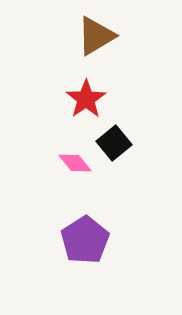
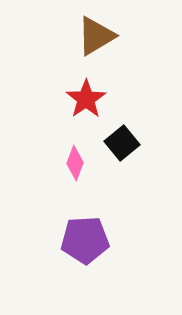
black square: moved 8 px right
pink diamond: rotated 60 degrees clockwise
purple pentagon: rotated 30 degrees clockwise
